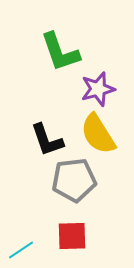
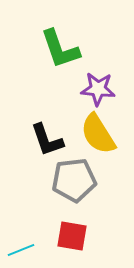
green L-shape: moved 3 px up
purple star: rotated 20 degrees clockwise
red square: rotated 12 degrees clockwise
cyan line: rotated 12 degrees clockwise
